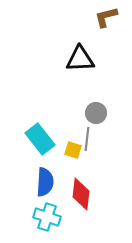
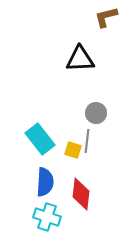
gray line: moved 2 px down
